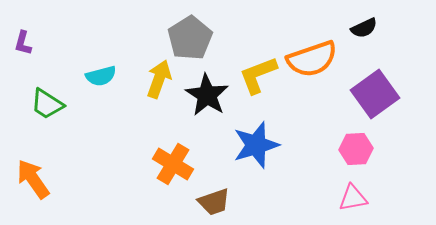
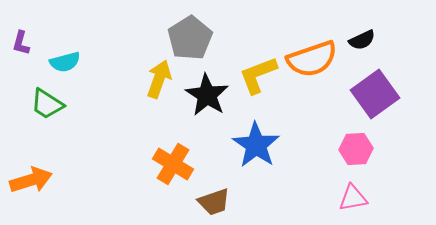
black semicircle: moved 2 px left, 12 px down
purple L-shape: moved 2 px left
cyan semicircle: moved 36 px left, 14 px up
blue star: rotated 21 degrees counterclockwise
orange arrow: moved 2 px left, 1 px down; rotated 108 degrees clockwise
